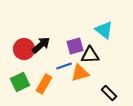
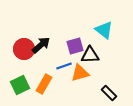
green square: moved 3 px down
